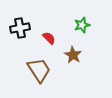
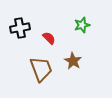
brown star: moved 6 px down
brown trapezoid: moved 2 px right, 1 px up; rotated 12 degrees clockwise
